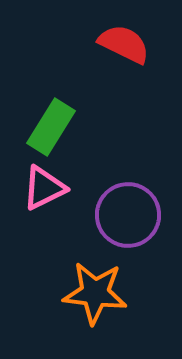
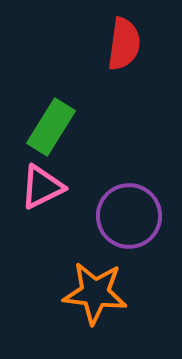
red semicircle: rotated 72 degrees clockwise
pink triangle: moved 2 px left, 1 px up
purple circle: moved 1 px right, 1 px down
